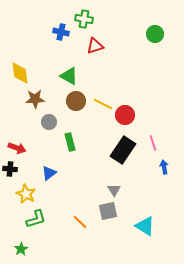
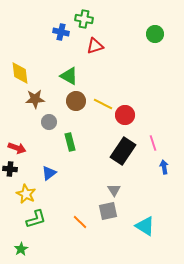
black rectangle: moved 1 px down
